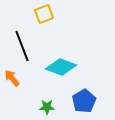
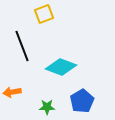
orange arrow: moved 14 px down; rotated 60 degrees counterclockwise
blue pentagon: moved 2 px left
